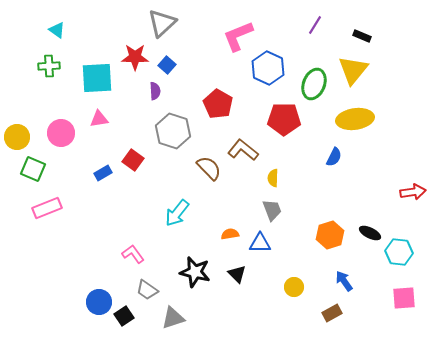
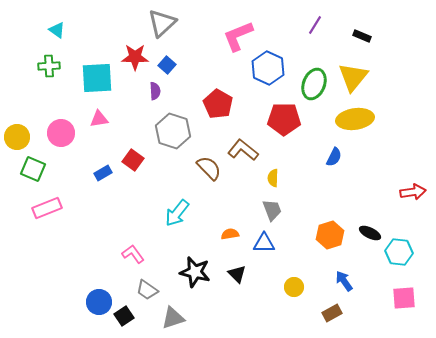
yellow triangle at (353, 70): moved 7 px down
blue triangle at (260, 243): moved 4 px right
